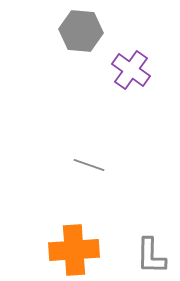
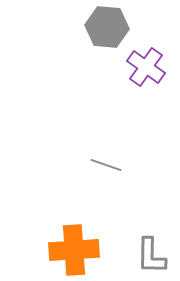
gray hexagon: moved 26 px right, 4 px up
purple cross: moved 15 px right, 3 px up
gray line: moved 17 px right
